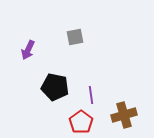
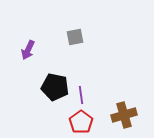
purple line: moved 10 px left
